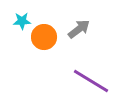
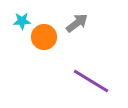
gray arrow: moved 2 px left, 6 px up
